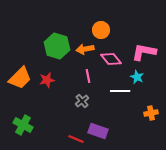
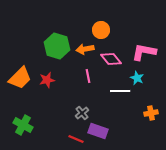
cyan star: moved 1 px down
gray cross: moved 12 px down
